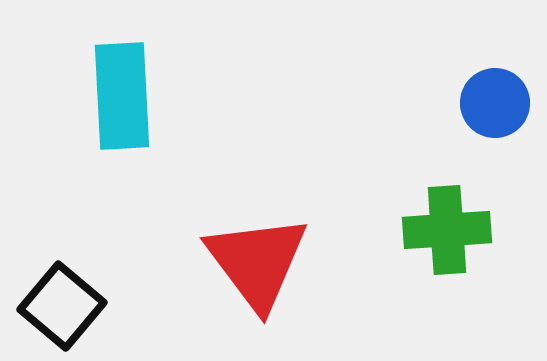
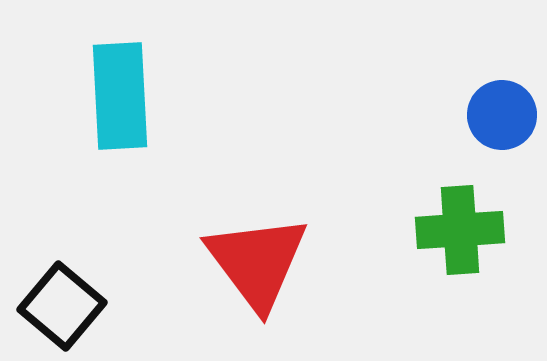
cyan rectangle: moved 2 px left
blue circle: moved 7 px right, 12 px down
green cross: moved 13 px right
